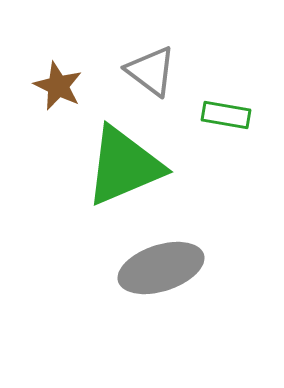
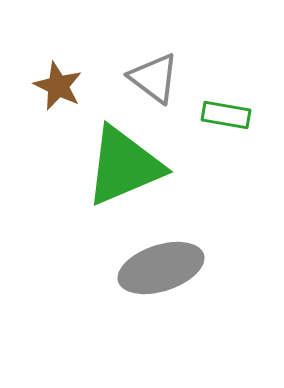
gray triangle: moved 3 px right, 7 px down
